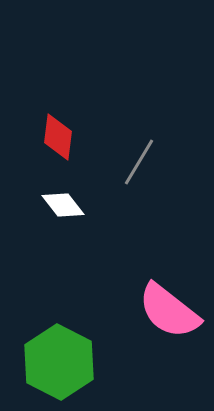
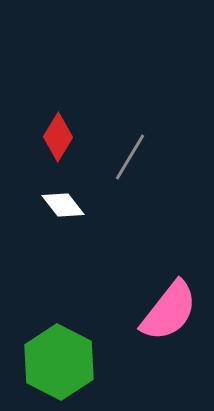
red diamond: rotated 24 degrees clockwise
gray line: moved 9 px left, 5 px up
pink semicircle: rotated 90 degrees counterclockwise
